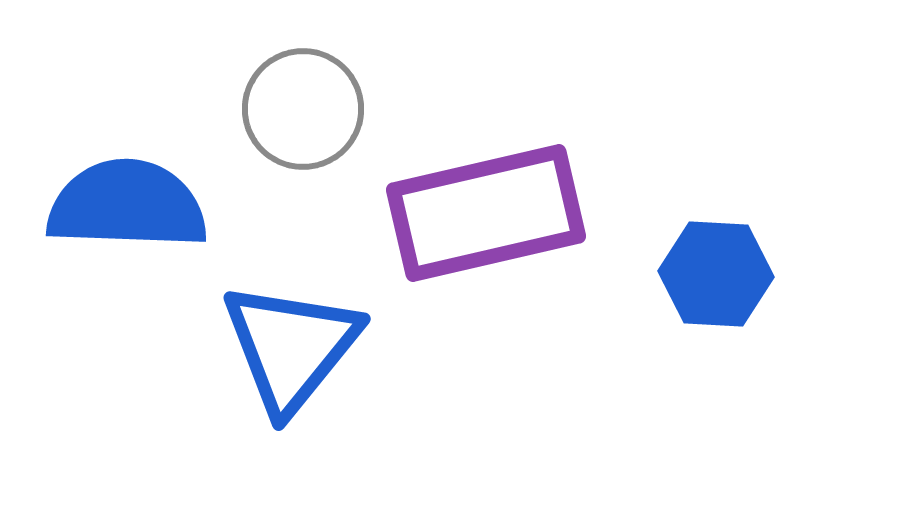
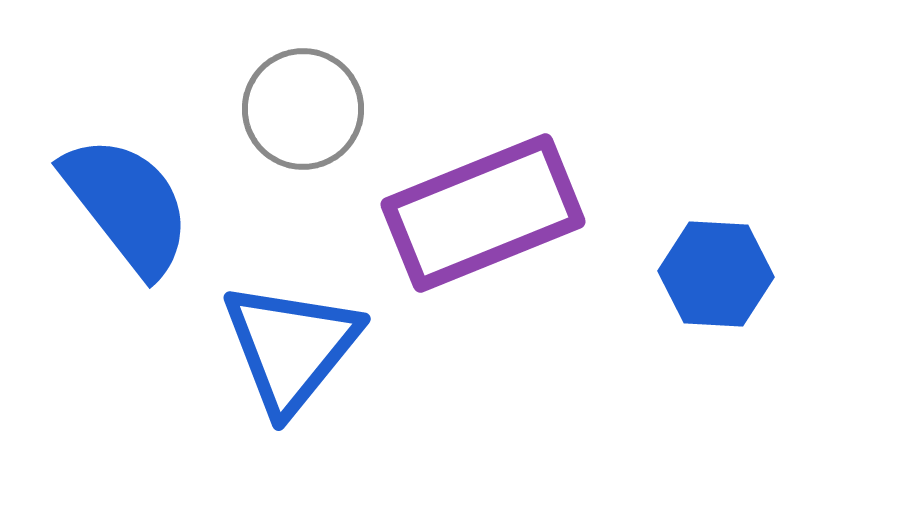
blue semicircle: rotated 50 degrees clockwise
purple rectangle: moved 3 px left; rotated 9 degrees counterclockwise
